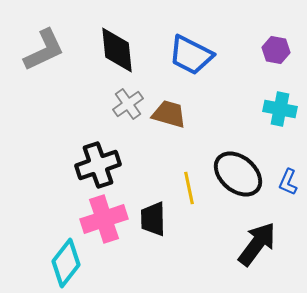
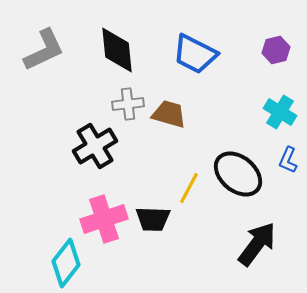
purple hexagon: rotated 24 degrees counterclockwise
blue trapezoid: moved 4 px right, 1 px up
gray cross: rotated 28 degrees clockwise
cyan cross: moved 3 px down; rotated 20 degrees clockwise
black cross: moved 3 px left, 19 px up; rotated 12 degrees counterclockwise
blue L-shape: moved 22 px up
yellow line: rotated 40 degrees clockwise
black trapezoid: rotated 87 degrees counterclockwise
